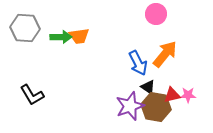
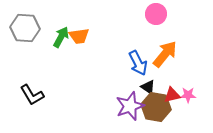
green arrow: rotated 60 degrees counterclockwise
